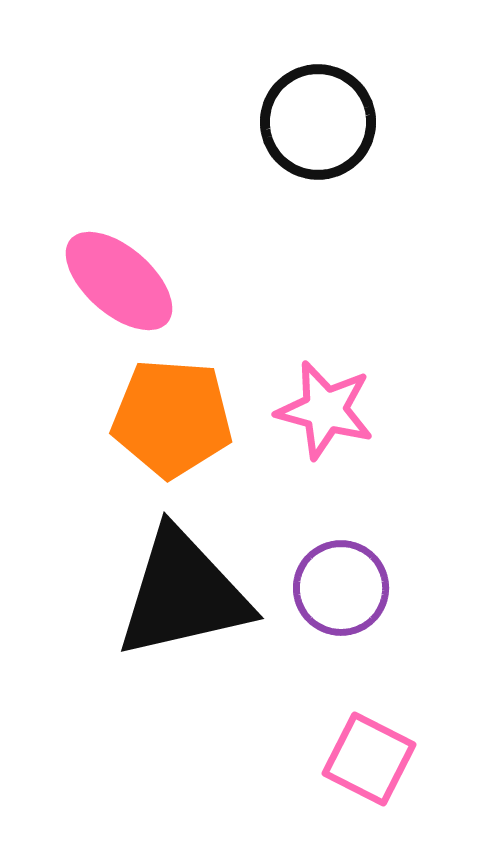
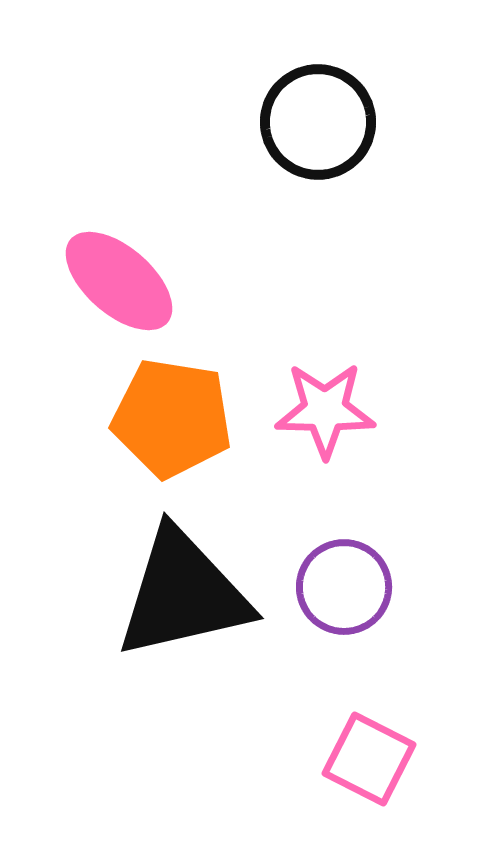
pink star: rotated 14 degrees counterclockwise
orange pentagon: rotated 5 degrees clockwise
purple circle: moved 3 px right, 1 px up
